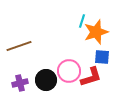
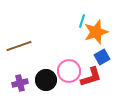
blue square: rotated 35 degrees counterclockwise
